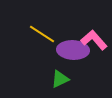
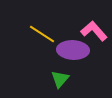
pink L-shape: moved 9 px up
green triangle: rotated 24 degrees counterclockwise
